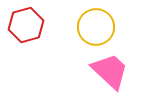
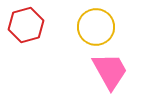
pink trapezoid: rotated 18 degrees clockwise
